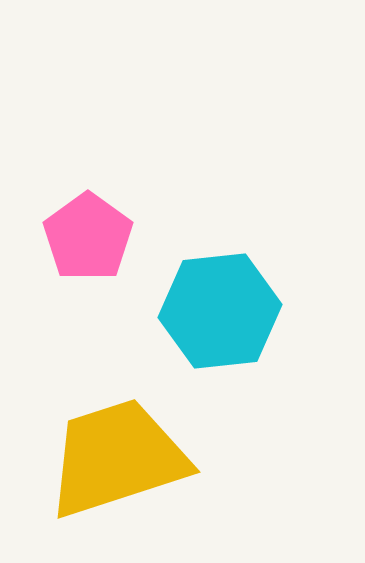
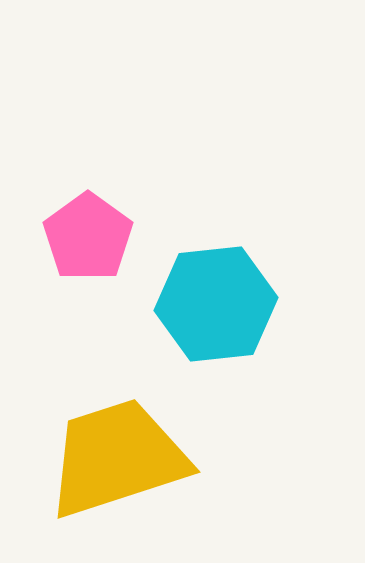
cyan hexagon: moved 4 px left, 7 px up
